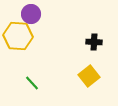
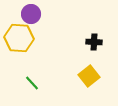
yellow hexagon: moved 1 px right, 2 px down
